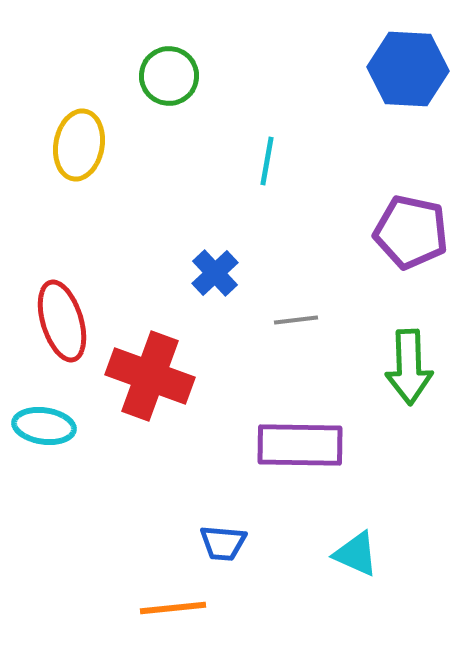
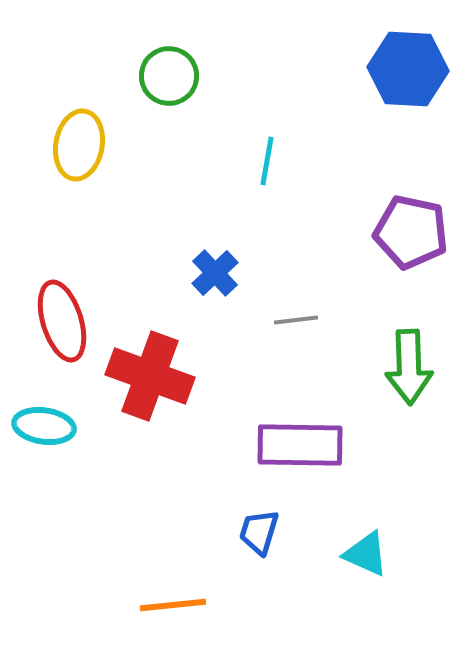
blue trapezoid: moved 36 px right, 11 px up; rotated 102 degrees clockwise
cyan triangle: moved 10 px right
orange line: moved 3 px up
